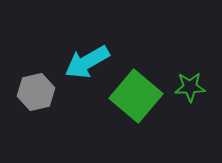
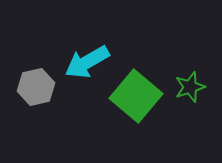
green star: rotated 16 degrees counterclockwise
gray hexagon: moved 5 px up
